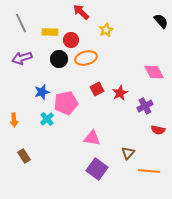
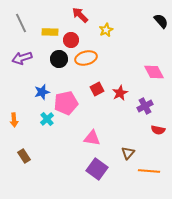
red arrow: moved 1 px left, 3 px down
